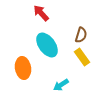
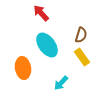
cyan arrow: moved 2 px up; rotated 14 degrees counterclockwise
